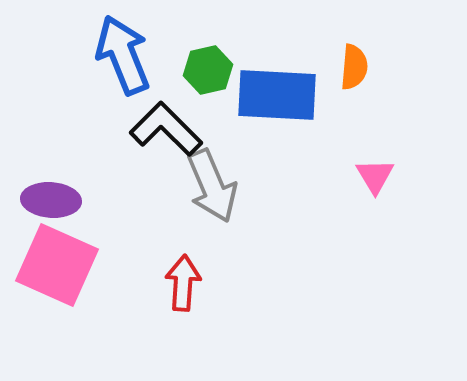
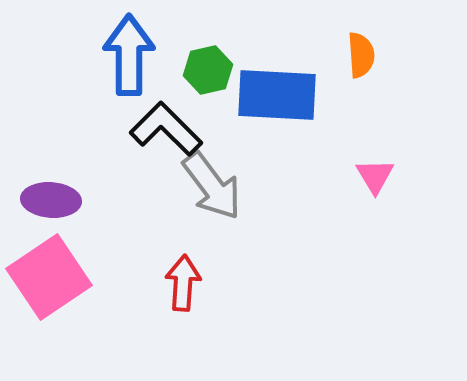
blue arrow: moved 6 px right; rotated 22 degrees clockwise
orange semicircle: moved 7 px right, 12 px up; rotated 9 degrees counterclockwise
gray arrow: rotated 14 degrees counterclockwise
pink square: moved 8 px left, 12 px down; rotated 32 degrees clockwise
